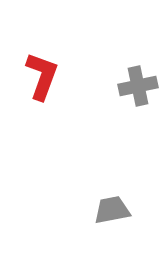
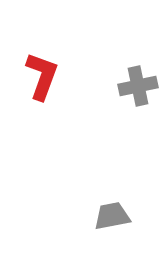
gray trapezoid: moved 6 px down
